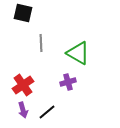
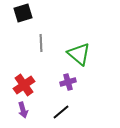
black square: rotated 30 degrees counterclockwise
green triangle: moved 1 px right, 1 px down; rotated 10 degrees clockwise
red cross: moved 1 px right
black line: moved 14 px right
